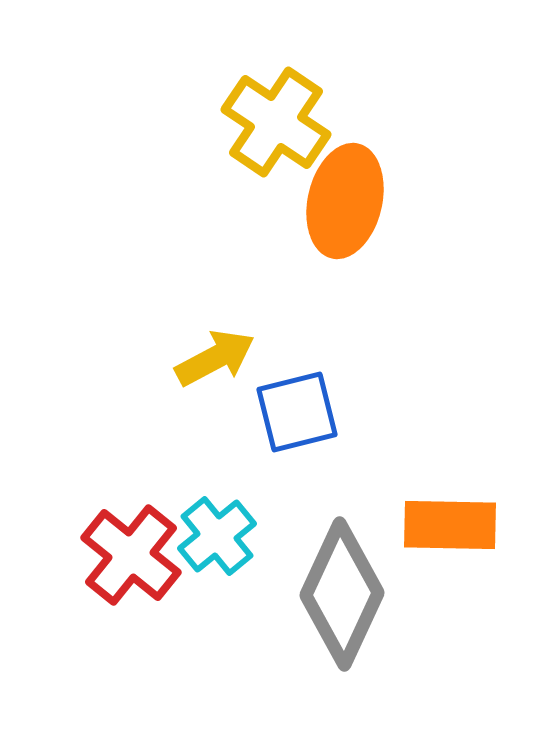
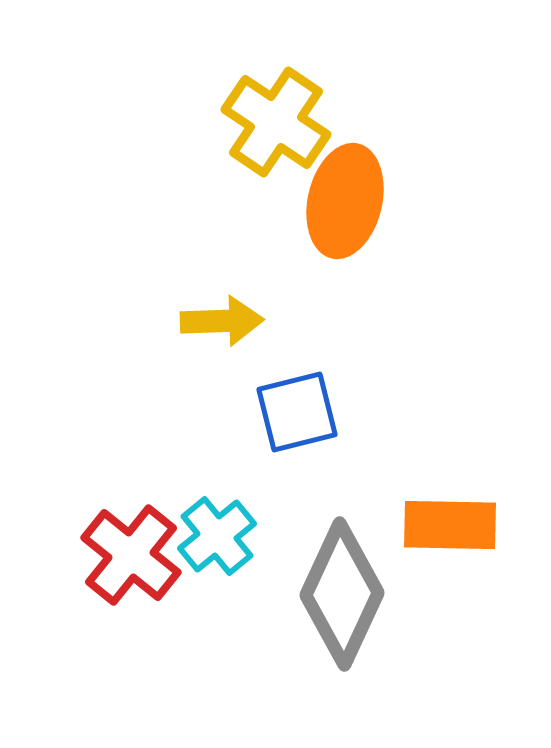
yellow arrow: moved 7 px right, 37 px up; rotated 26 degrees clockwise
